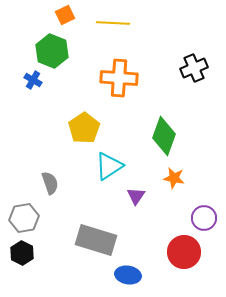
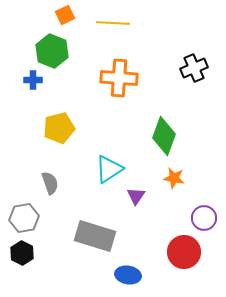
blue cross: rotated 30 degrees counterclockwise
yellow pentagon: moved 25 px left; rotated 20 degrees clockwise
cyan triangle: moved 3 px down
gray rectangle: moved 1 px left, 4 px up
